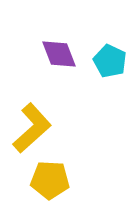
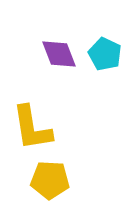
cyan pentagon: moved 5 px left, 7 px up
yellow L-shape: rotated 123 degrees clockwise
